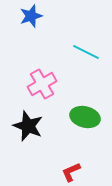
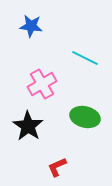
blue star: moved 10 px down; rotated 25 degrees clockwise
cyan line: moved 1 px left, 6 px down
black star: rotated 12 degrees clockwise
red L-shape: moved 14 px left, 5 px up
